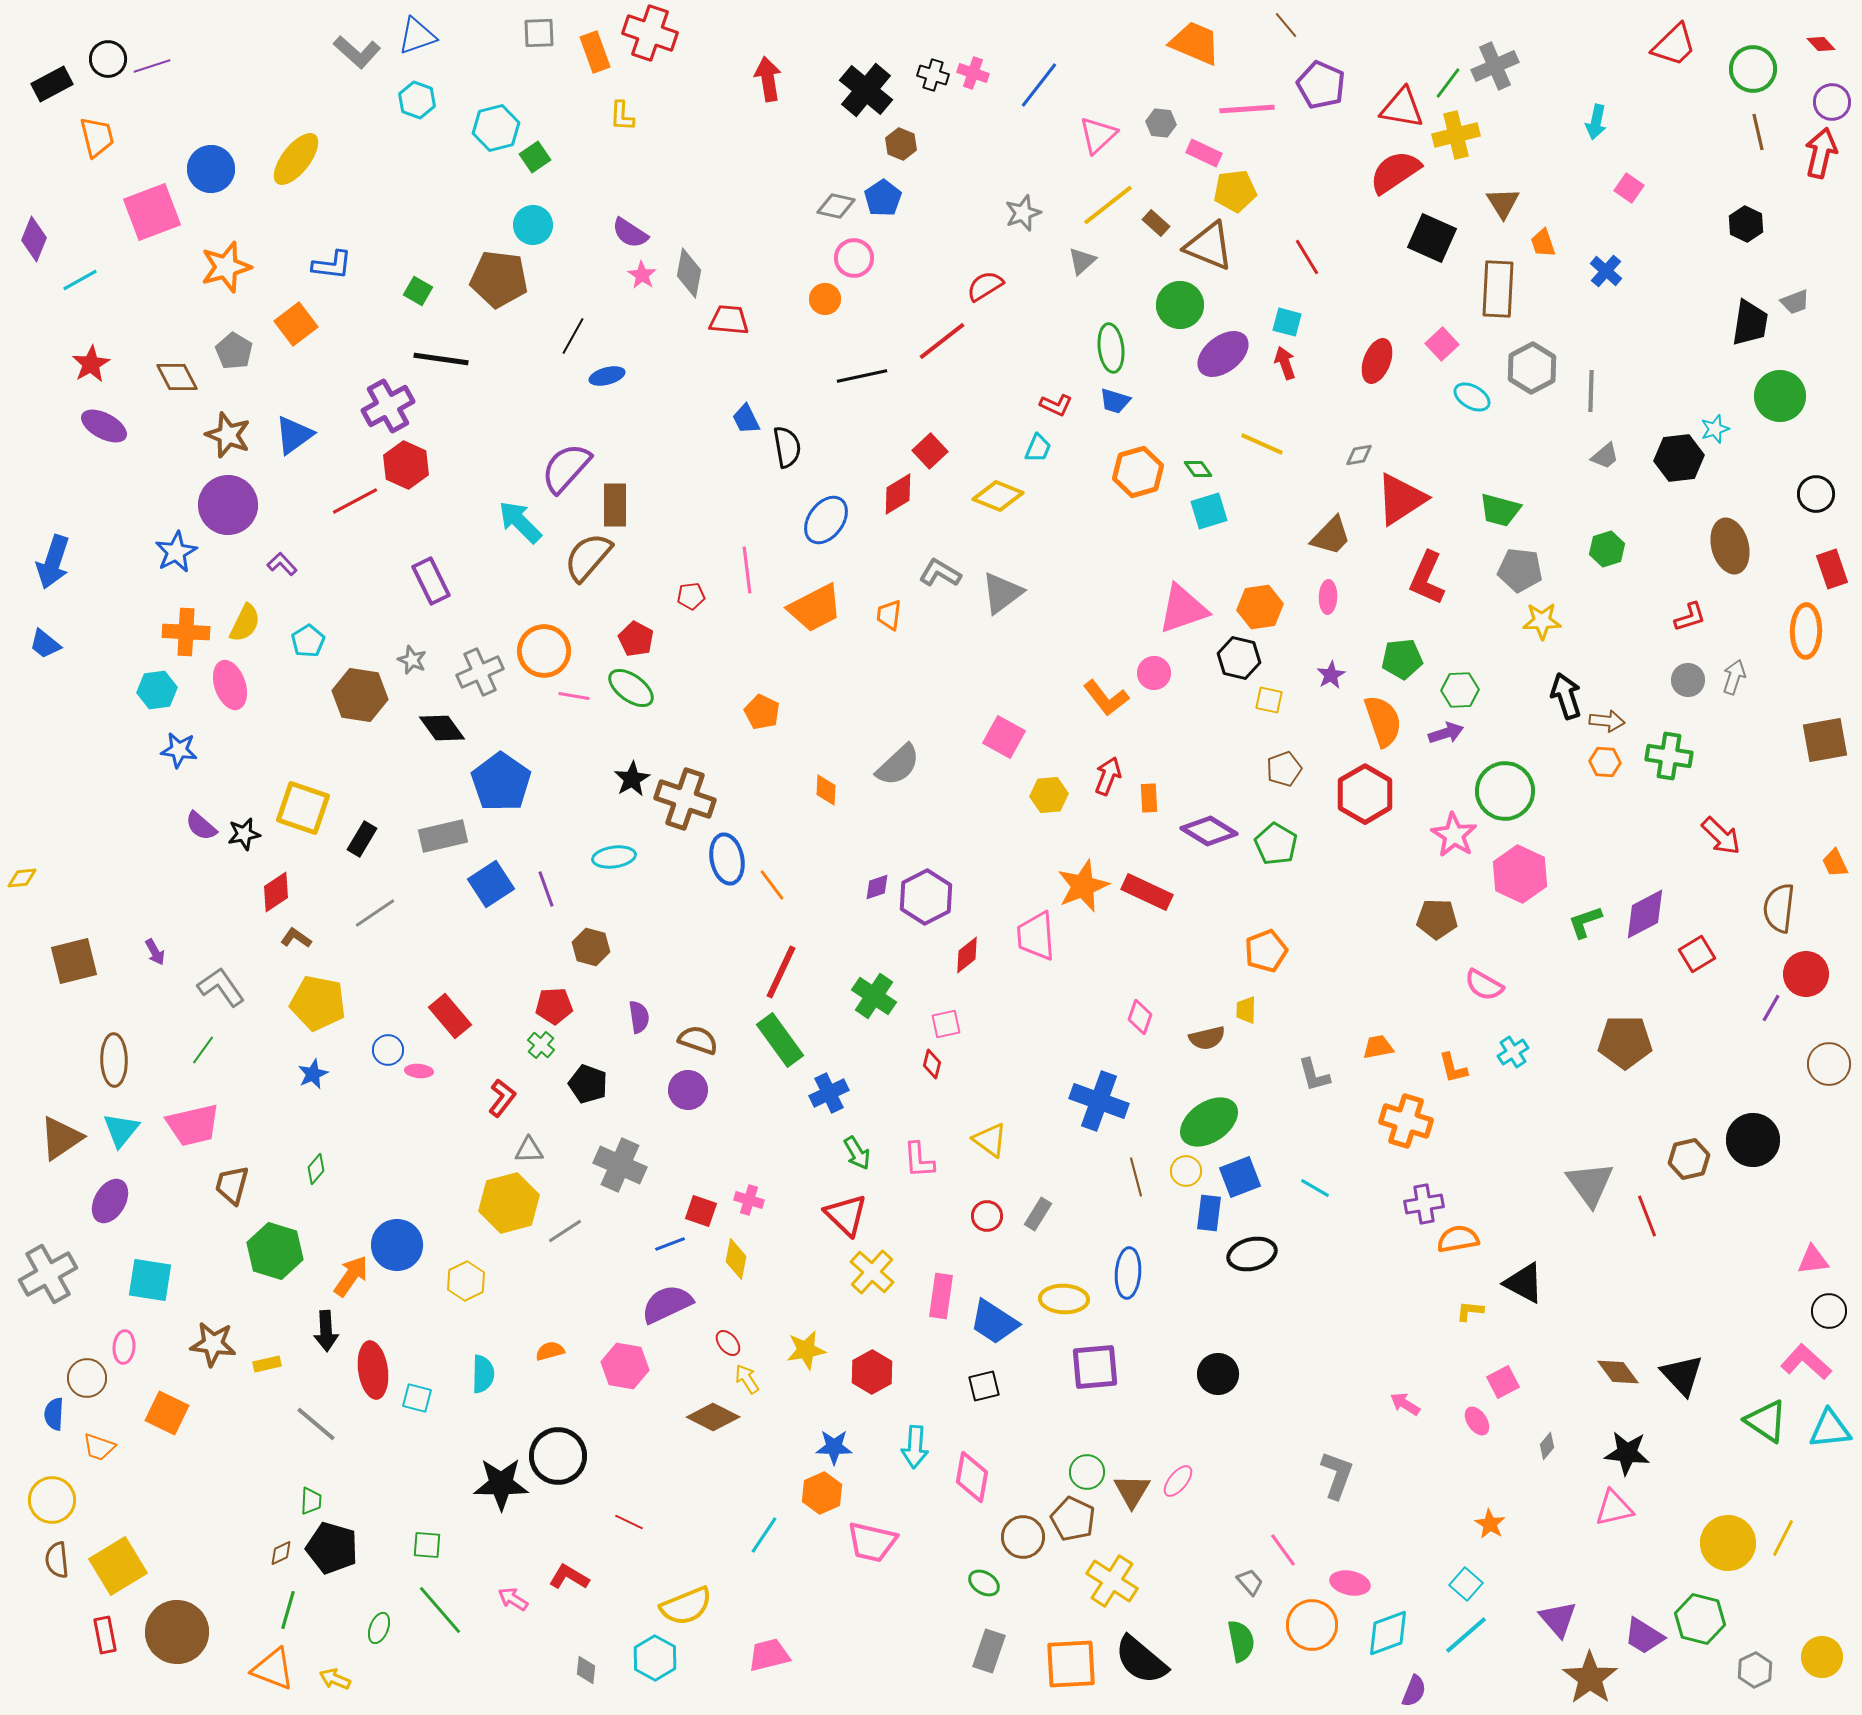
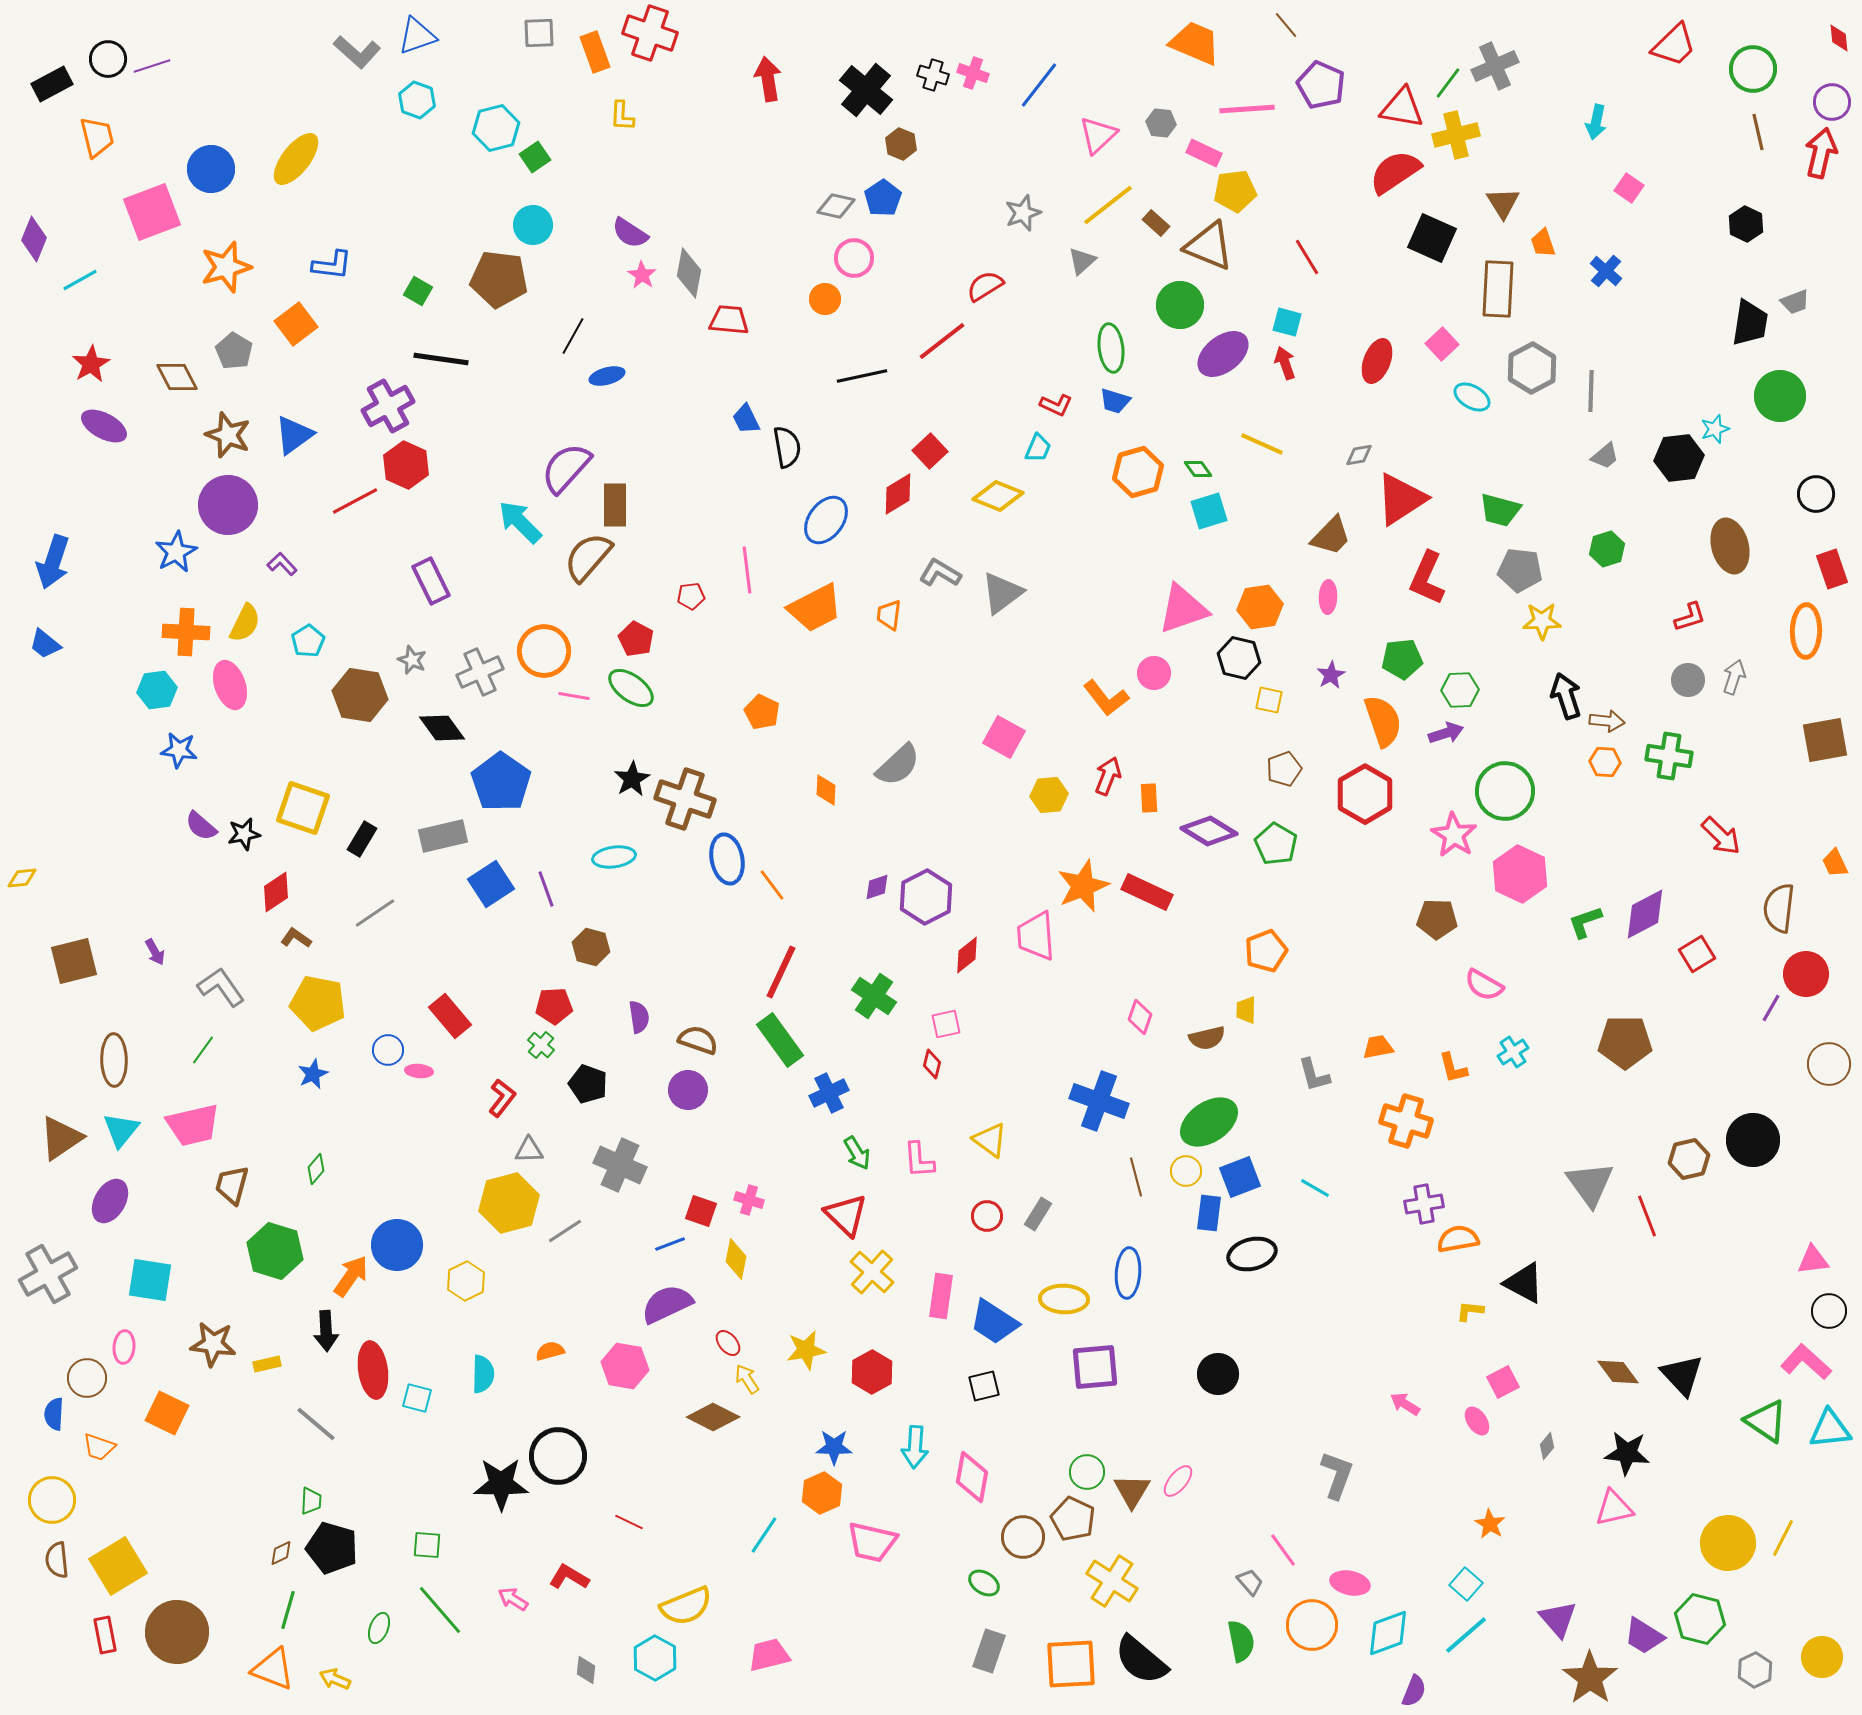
red diamond at (1821, 44): moved 18 px right, 6 px up; rotated 36 degrees clockwise
